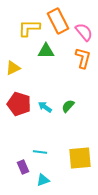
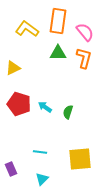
orange rectangle: rotated 35 degrees clockwise
yellow L-shape: moved 2 px left, 1 px down; rotated 35 degrees clockwise
pink semicircle: moved 1 px right
green triangle: moved 12 px right, 2 px down
orange L-shape: moved 1 px right
green semicircle: moved 6 px down; rotated 24 degrees counterclockwise
yellow square: moved 1 px down
purple rectangle: moved 12 px left, 2 px down
cyan triangle: moved 1 px left, 1 px up; rotated 24 degrees counterclockwise
